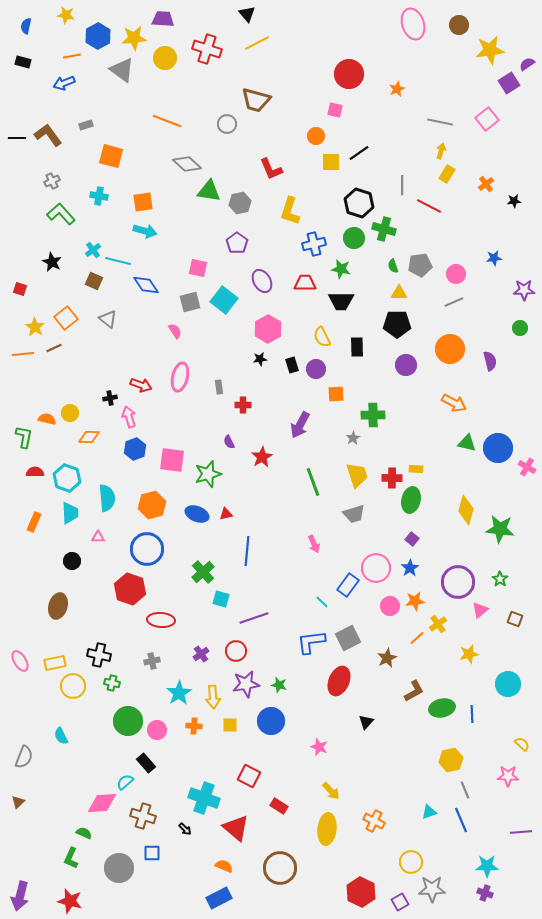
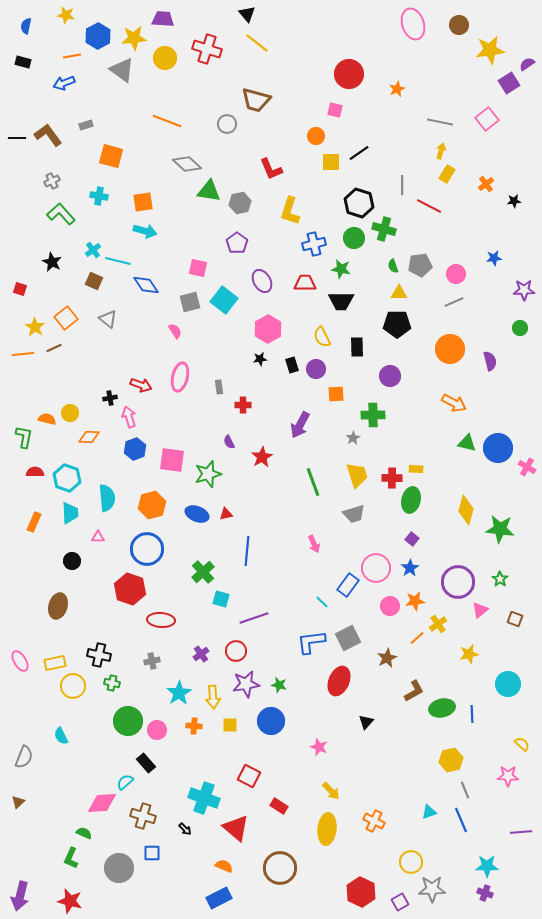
yellow line at (257, 43): rotated 65 degrees clockwise
purple circle at (406, 365): moved 16 px left, 11 px down
